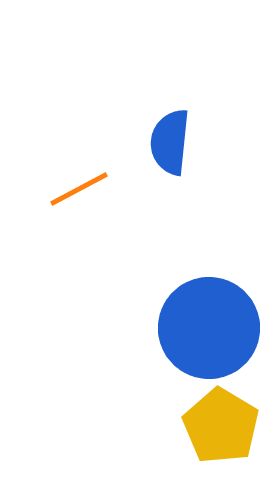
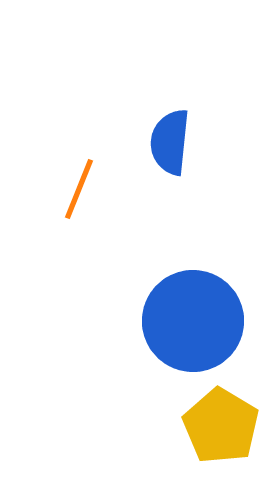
orange line: rotated 40 degrees counterclockwise
blue circle: moved 16 px left, 7 px up
